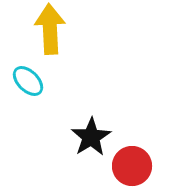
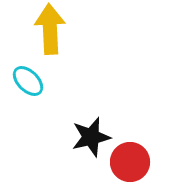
black star: rotated 18 degrees clockwise
red circle: moved 2 px left, 4 px up
